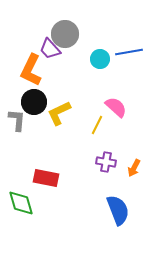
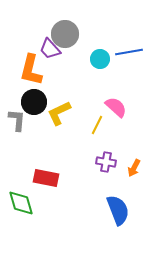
orange L-shape: rotated 12 degrees counterclockwise
